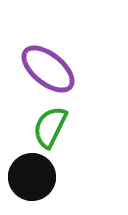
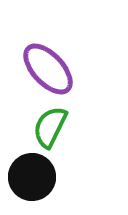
purple ellipse: rotated 8 degrees clockwise
